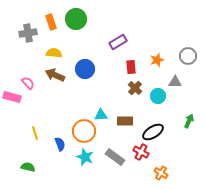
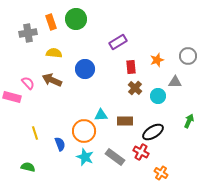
brown arrow: moved 3 px left, 5 px down
